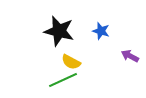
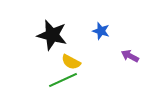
black star: moved 7 px left, 4 px down
